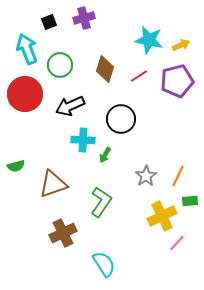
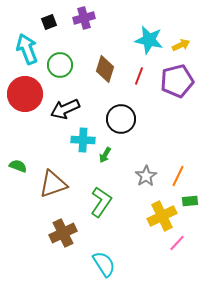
red line: rotated 36 degrees counterclockwise
black arrow: moved 5 px left, 3 px down
green semicircle: moved 2 px right; rotated 144 degrees counterclockwise
